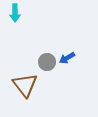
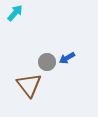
cyan arrow: rotated 138 degrees counterclockwise
brown triangle: moved 4 px right
